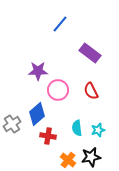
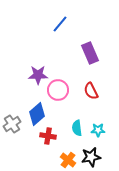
purple rectangle: rotated 30 degrees clockwise
purple star: moved 4 px down
cyan star: rotated 16 degrees clockwise
